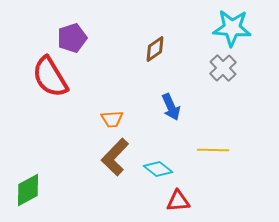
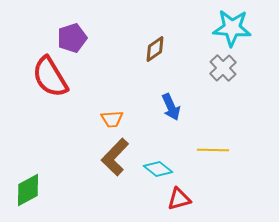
red triangle: moved 1 px right, 2 px up; rotated 10 degrees counterclockwise
